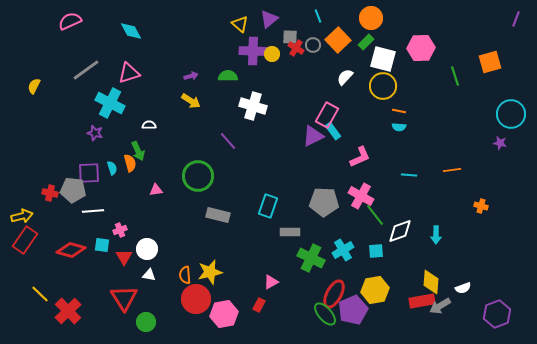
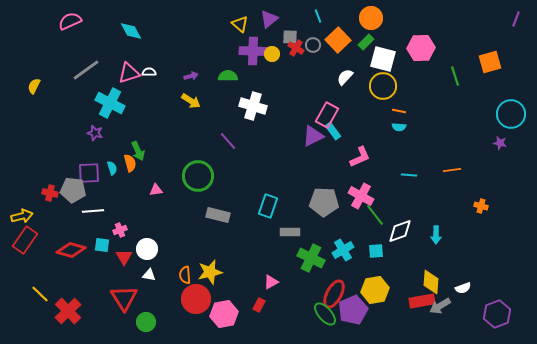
white semicircle at (149, 125): moved 53 px up
